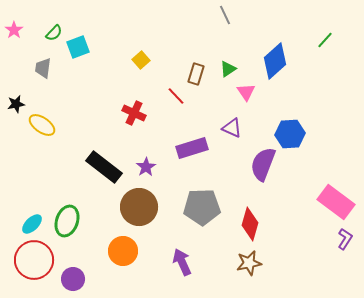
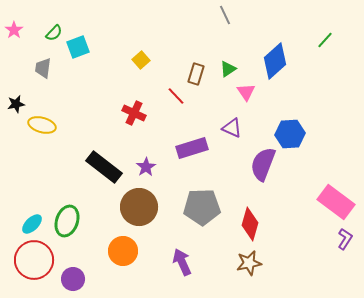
yellow ellipse: rotated 20 degrees counterclockwise
